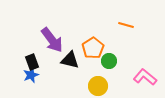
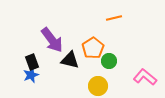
orange line: moved 12 px left, 7 px up; rotated 28 degrees counterclockwise
